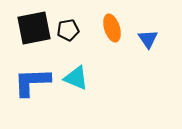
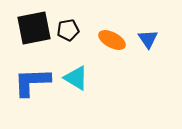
orange ellipse: moved 12 px down; rotated 44 degrees counterclockwise
cyan triangle: rotated 8 degrees clockwise
